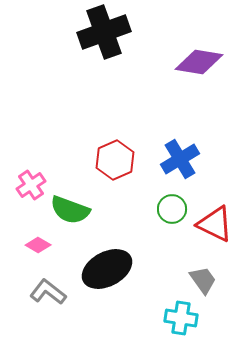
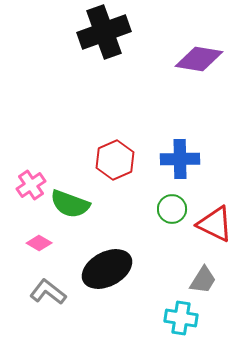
purple diamond: moved 3 px up
blue cross: rotated 30 degrees clockwise
green semicircle: moved 6 px up
pink diamond: moved 1 px right, 2 px up
gray trapezoid: rotated 68 degrees clockwise
